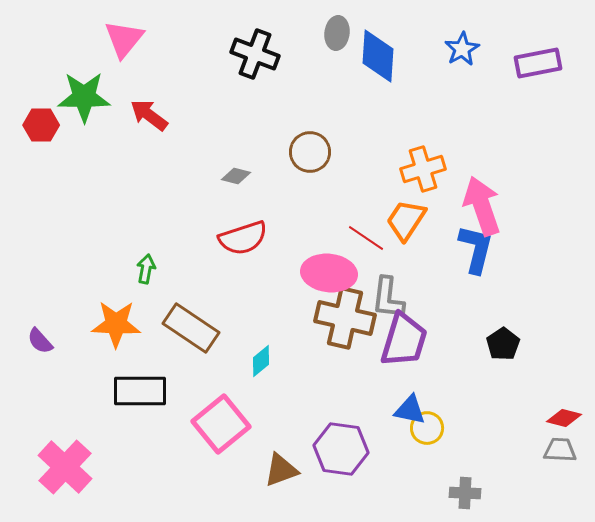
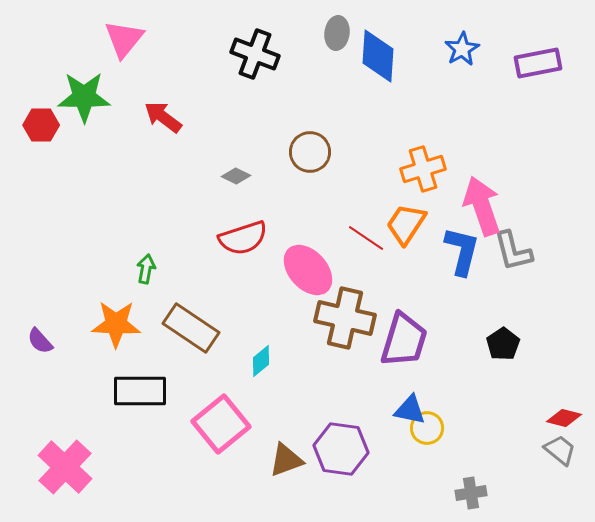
red arrow: moved 14 px right, 2 px down
gray diamond: rotated 12 degrees clockwise
orange trapezoid: moved 4 px down
blue L-shape: moved 14 px left, 2 px down
pink ellipse: moved 21 px left, 3 px up; rotated 42 degrees clockwise
gray L-shape: moved 125 px right, 47 px up; rotated 21 degrees counterclockwise
gray trapezoid: rotated 36 degrees clockwise
brown triangle: moved 5 px right, 10 px up
gray cross: moved 6 px right; rotated 12 degrees counterclockwise
